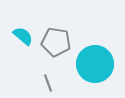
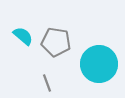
cyan circle: moved 4 px right
gray line: moved 1 px left
